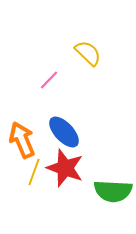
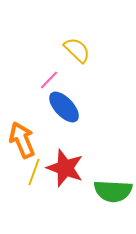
yellow semicircle: moved 11 px left, 3 px up
blue ellipse: moved 25 px up
